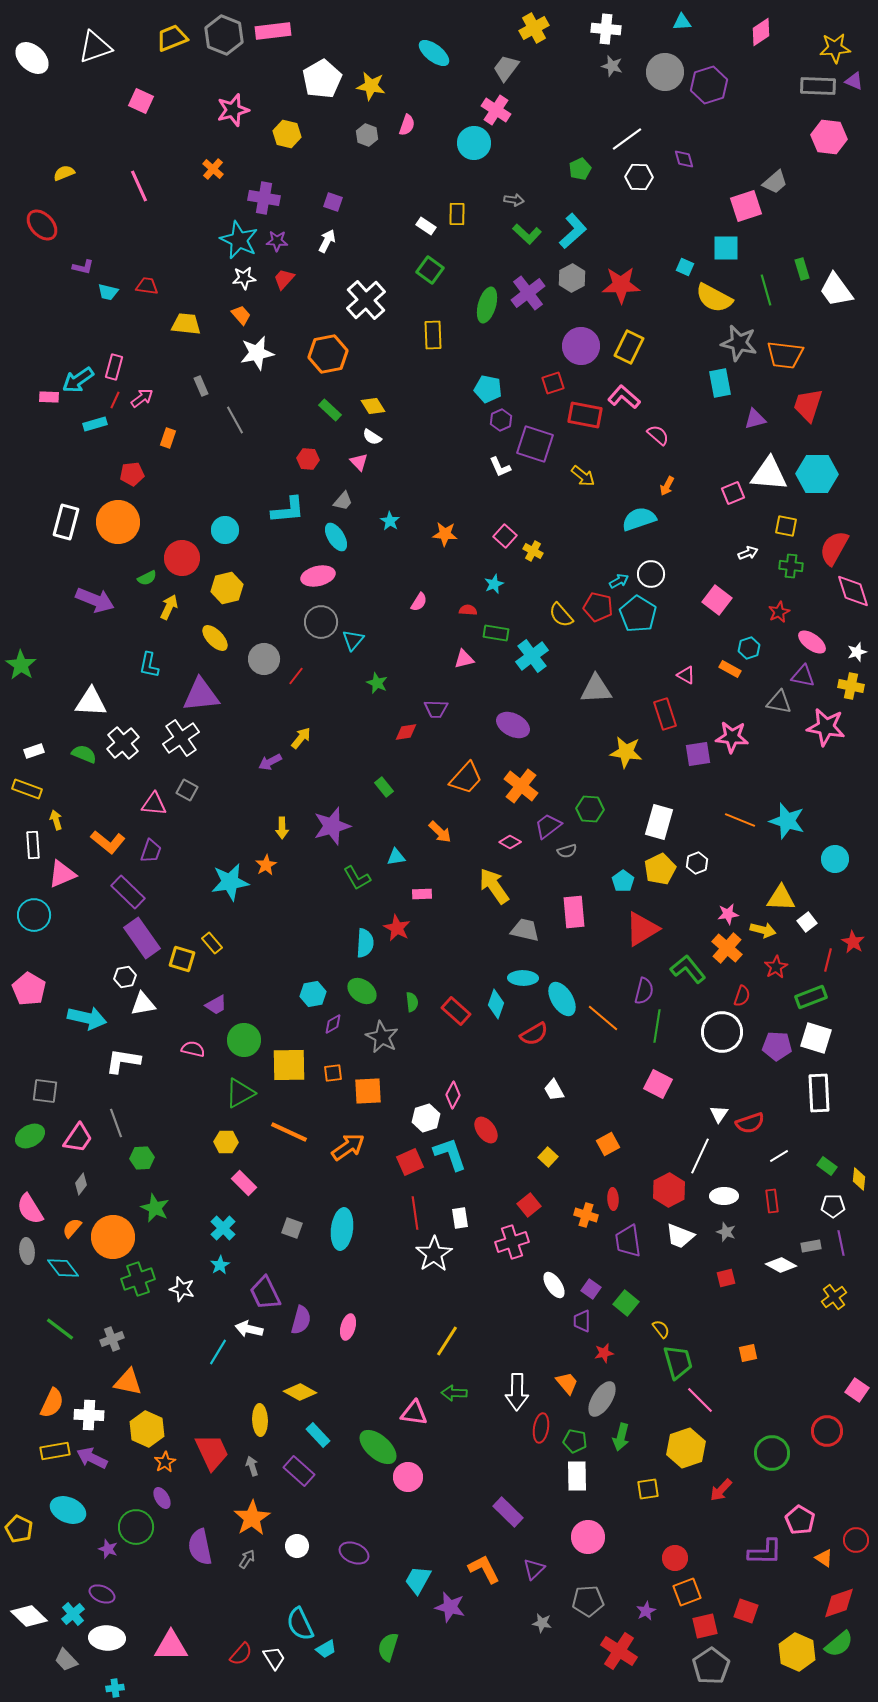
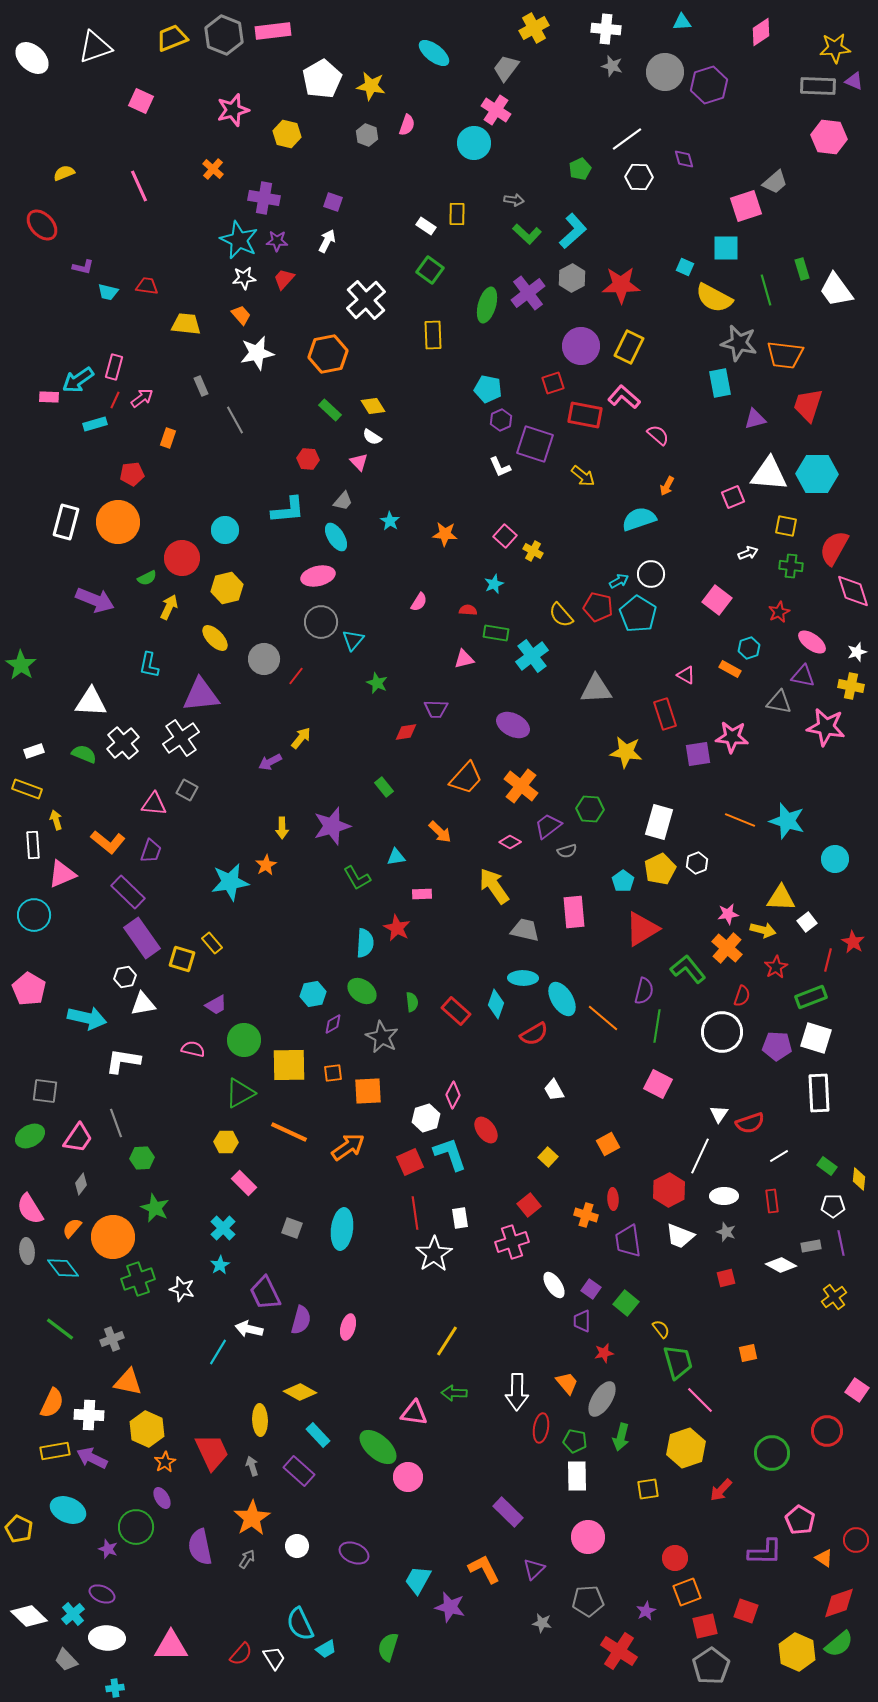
pink square at (733, 493): moved 4 px down
